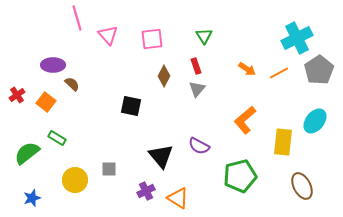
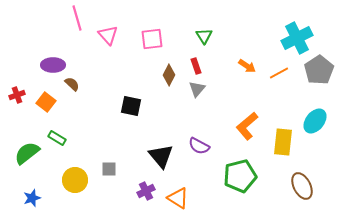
orange arrow: moved 3 px up
brown diamond: moved 5 px right, 1 px up
red cross: rotated 14 degrees clockwise
orange L-shape: moved 2 px right, 6 px down
